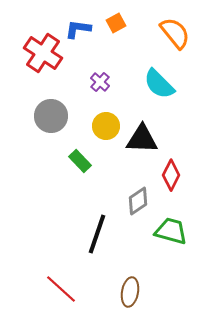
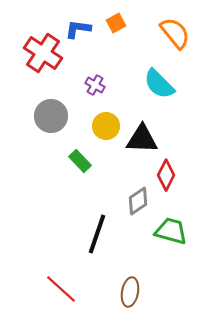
purple cross: moved 5 px left, 3 px down; rotated 12 degrees counterclockwise
red diamond: moved 5 px left
